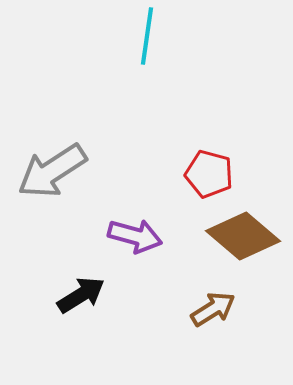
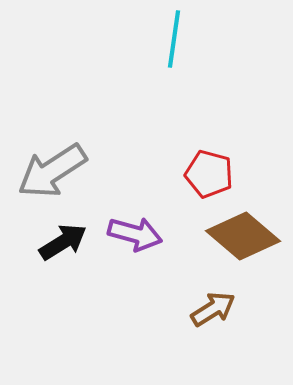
cyan line: moved 27 px right, 3 px down
purple arrow: moved 2 px up
black arrow: moved 18 px left, 53 px up
